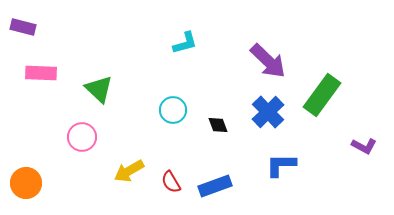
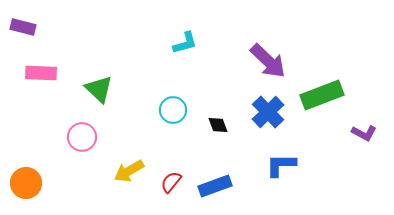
green rectangle: rotated 33 degrees clockwise
purple L-shape: moved 13 px up
red semicircle: rotated 70 degrees clockwise
